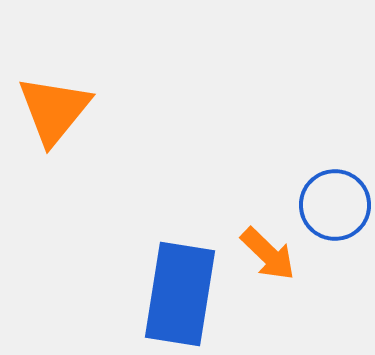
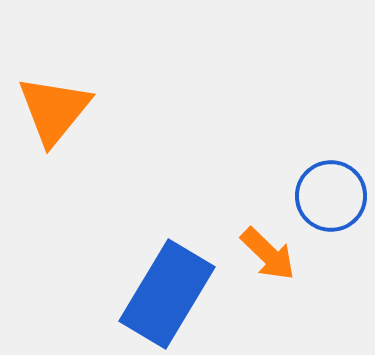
blue circle: moved 4 px left, 9 px up
blue rectangle: moved 13 px left; rotated 22 degrees clockwise
